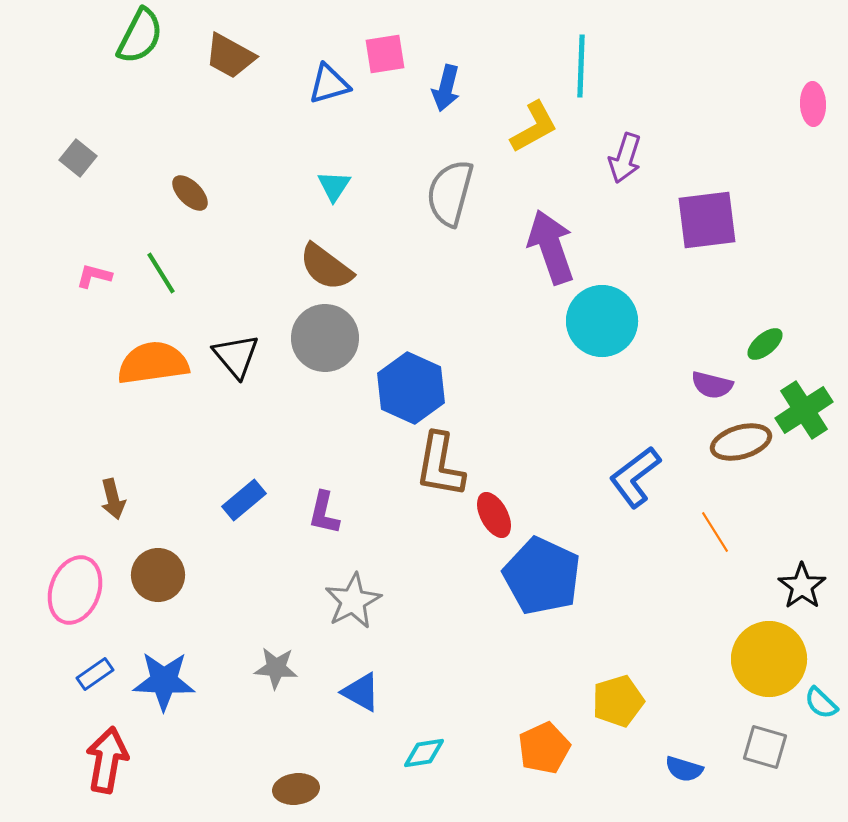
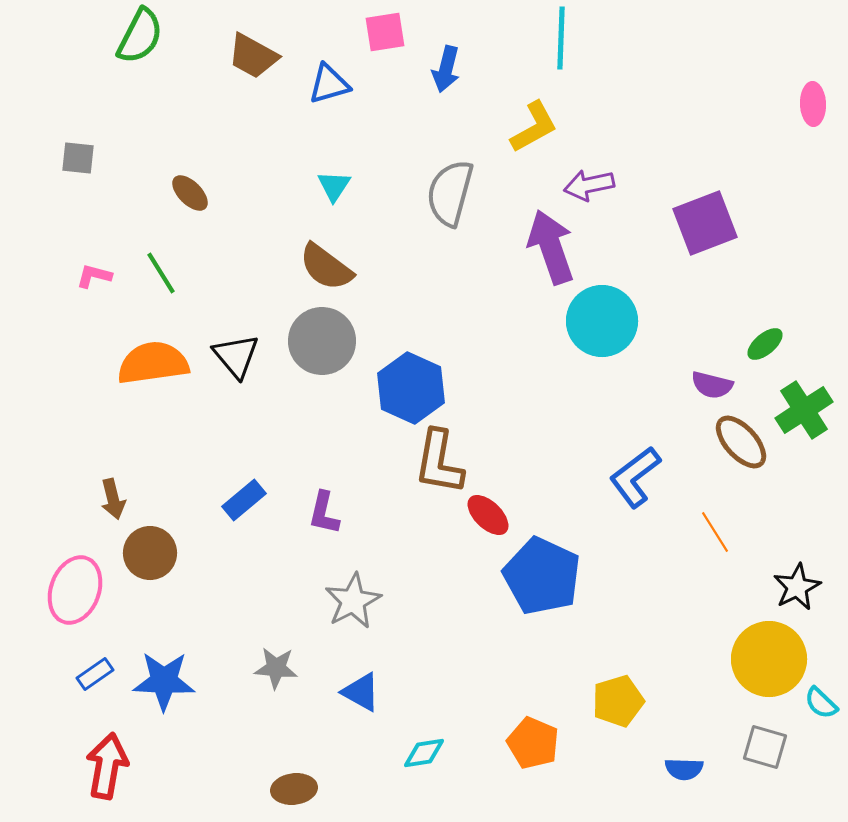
pink square at (385, 54): moved 22 px up
brown trapezoid at (230, 56): moved 23 px right
cyan line at (581, 66): moved 20 px left, 28 px up
blue arrow at (446, 88): moved 19 px up
gray square at (78, 158): rotated 33 degrees counterclockwise
purple arrow at (625, 158): moved 36 px left, 27 px down; rotated 60 degrees clockwise
purple square at (707, 220): moved 2 px left, 3 px down; rotated 14 degrees counterclockwise
gray circle at (325, 338): moved 3 px left, 3 px down
brown ellipse at (741, 442): rotated 64 degrees clockwise
brown L-shape at (440, 465): moved 1 px left, 3 px up
red ellipse at (494, 515): moved 6 px left; rotated 18 degrees counterclockwise
brown circle at (158, 575): moved 8 px left, 22 px up
black star at (802, 586): moved 5 px left, 1 px down; rotated 9 degrees clockwise
orange pentagon at (544, 748): moved 11 px left, 5 px up; rotated 24 degrees counterclockwise
red arrow at (107, 760): moved 6 px down
blue semicircle at (684, 769): rotated 15 degrees counterclockwise
brown ellipse at (296, 789): moved 2 px left
